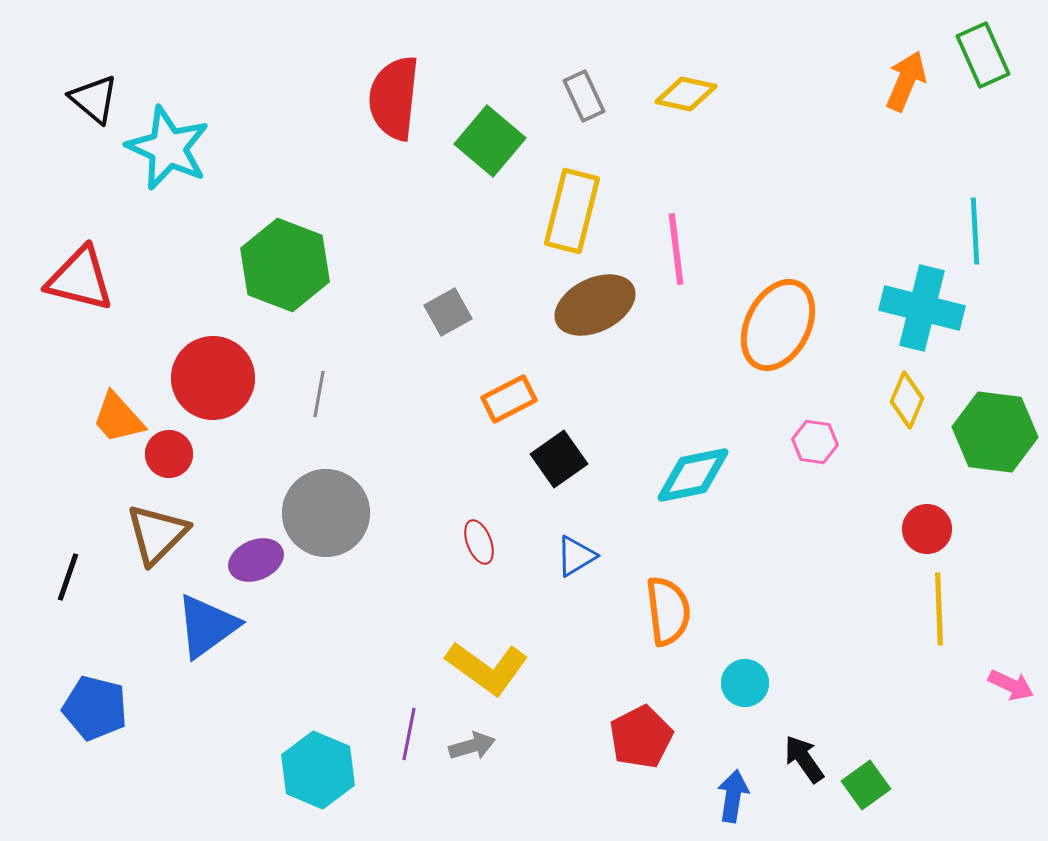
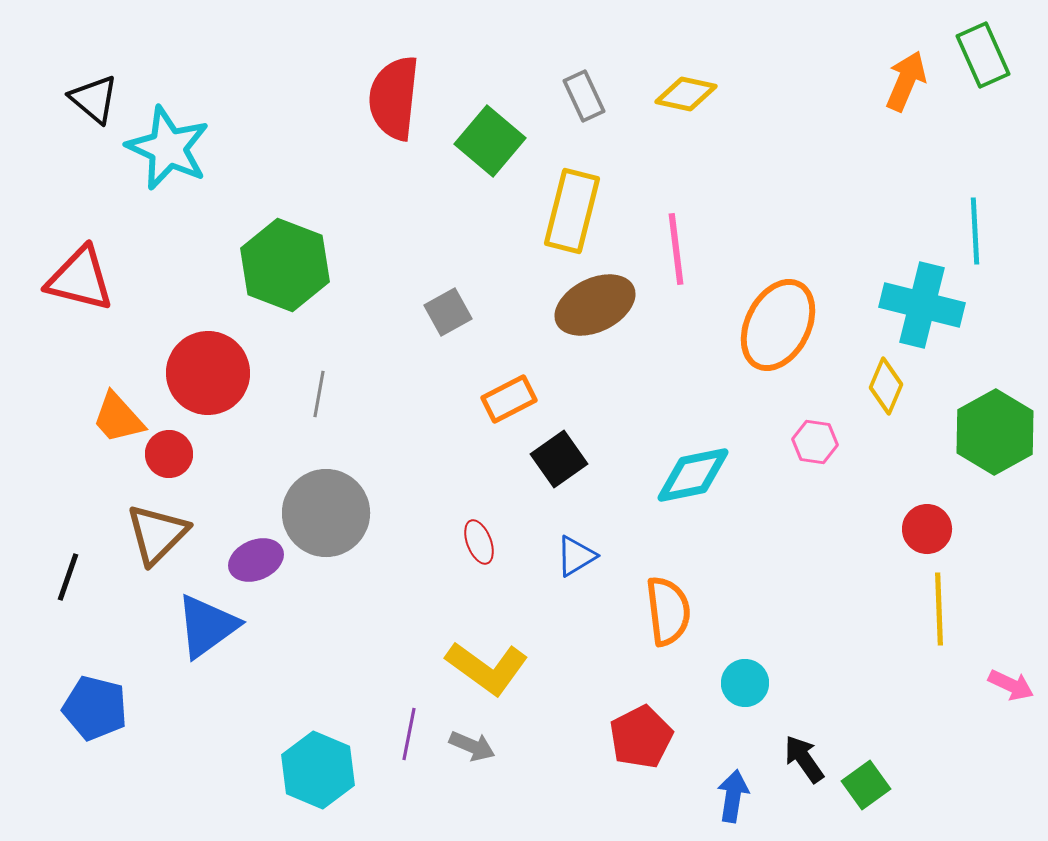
cyan cross at (922, 308): moved 3 px up
red circle at (213, 378): moved 5 px left, 5 px up
yellow diamond at (907, 400): moved 21 px left, 14 px up
green hexagon at (995, 432): rotated 24 degrees clockwise
gray arrow at (472, 746): rotated 39 degrees clockwise
